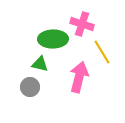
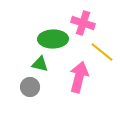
pink cross: moved 1 px right, 1 px up
yellow line: rotated 20 degrees counterclockwise
